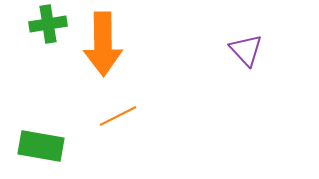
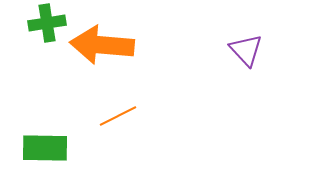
green cross: moved 1 px left, 1 px up
orange arrow: moved 1 px left, 1 px down; rotated 96 degrees clockwise
green rectangle: moved 4 px right, 2 px down; rotated 9 degrees counterclockwise
